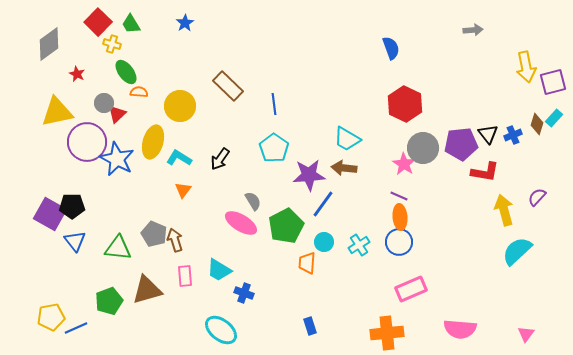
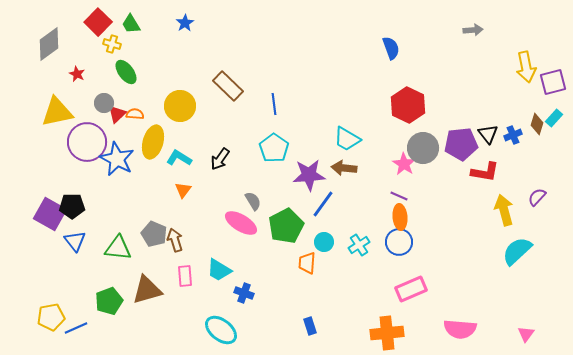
orange semicircle at (139, 92): moved 4 px left, 22 px down
red hexagon at (405, 104): moved 3 px right, 1 px down
